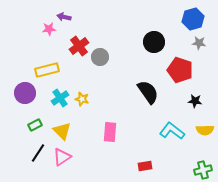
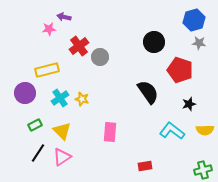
blue hexagon: moved 1 px right, 1 px down
black star: moved 6 px left, 3 px down; rotated 24 degrees counterclockwise
